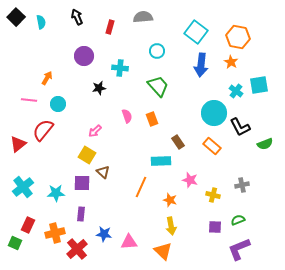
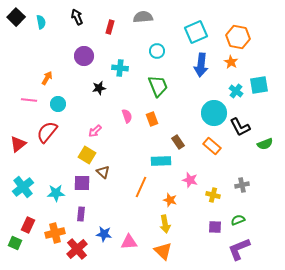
cyan square at (196, 32): rotated 30 degrees clockwise
green trapezoid at (158, 86): rotated 20 degrees clockwise
red semicircle at (43, 130): moved 4 px right, 2 px down
yellow arrow at (171, 226): moved 6 px left, 2 px up
